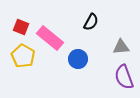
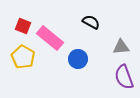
black semicircle: rotated 90 degrees counterclockwise
red square: moved 2 px right, 1 px up
yellow pentagon: moved 1 px down
